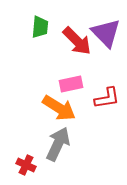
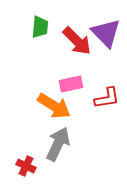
orange arrow: moved 5 px left, 2 px up
red cross: moved 1 px down
